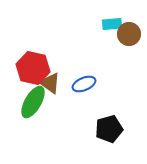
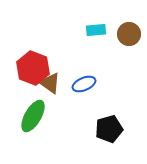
cyan rectangle: moved 16 px left, 6 px down
red hexagon: rotated 8 degrees clockwise
green ellipse: moved 14 px down
